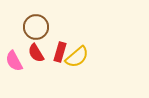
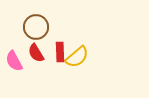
red rectangle: rotated 18 degrees counterclockwise
